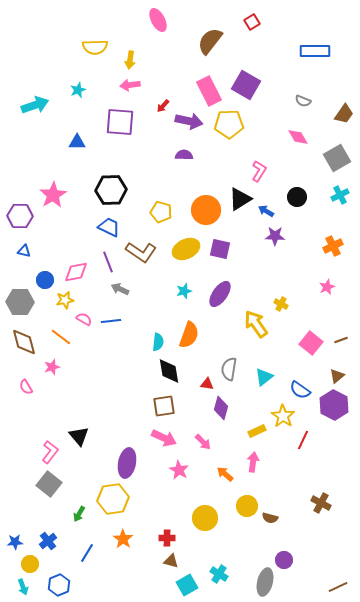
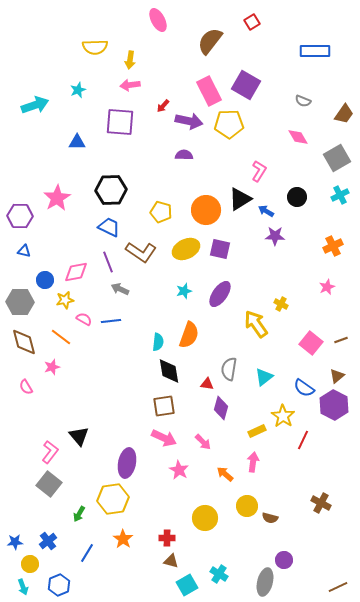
pink star at (53, 195): moved 4 px right, 3 px down
blue semicircle at (300, 390): moved 4 px right, 2 px up
